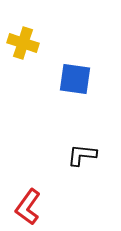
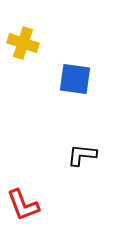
red L-shape: moved 5 px left, 2 px up; rotated 57 degrees counterclockwise
